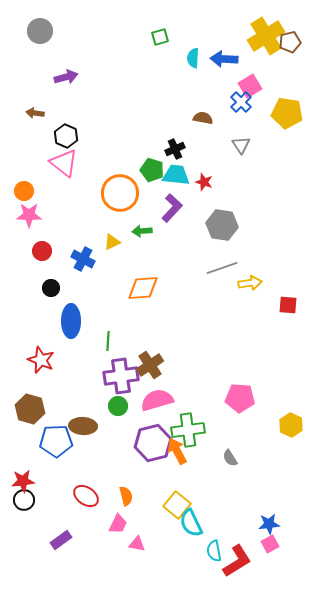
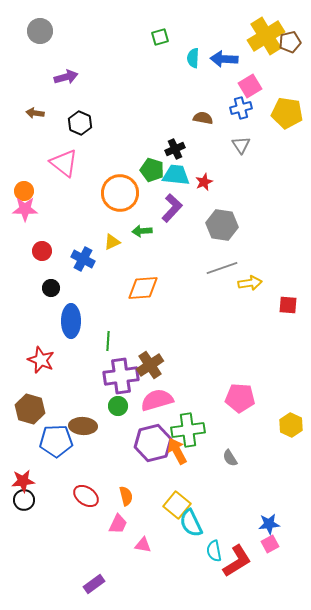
blue cross at (241, 102): moved 6 px down; rotated 30 degrees clockwise
black hexagon at (66, 136): moved 14 px right, 13 px up
red star at (204, 182): rotated 30 degrees clockwise
pink star at (29, 215): moved 4 px left, 6 px up
purple rectangle at (61, 540): moved 33 px right, 44 px down
pink triangle at (137, 544): moved 6 px right, 1 px down
